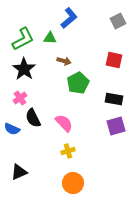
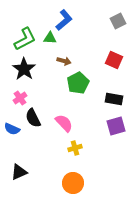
blue L-shape: moved 5 px left, 2 px down
green L-shape: moved 2 px right
red square: rotated 12 degrees clockwise
yellow cross: moved 7 px right, 3 px up
